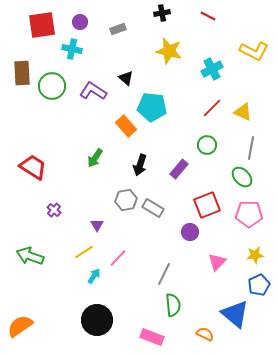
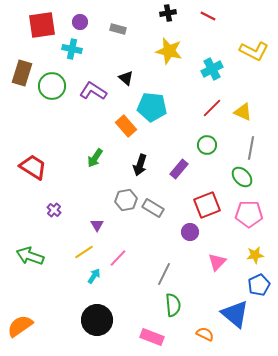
black cross at (162, 13): moved 6 px right
gray rectangle at (118, 29): rotated 35 degrees clockwise
brown rectangle at (22, 73): rotated 20 degrees clockwise
